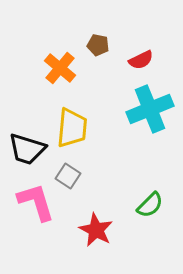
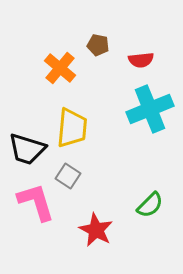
red semicircle: rotated 20 degrees clockwise
